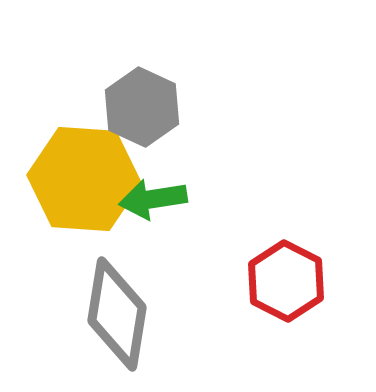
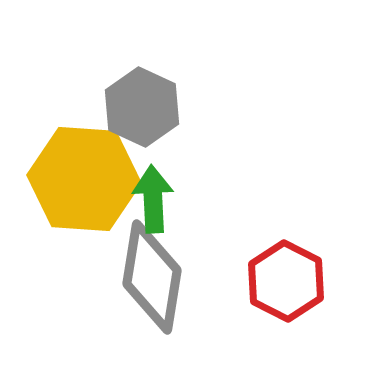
green arrow: rotated 96 degrees clockwise
gray diamond: moved 35 px right, 37 px up
